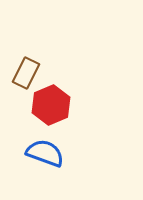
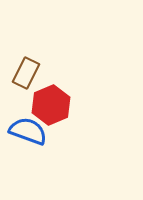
blue semicircle: moved 17 px left, 22 px up
